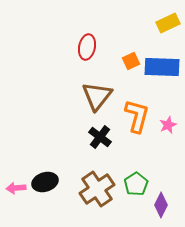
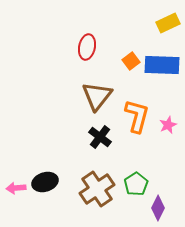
orange square: rotated 12 degrees counterclockwise
blue rectangle: moved 2 px up
purple diamond: moved 3 px left, 3 px down
